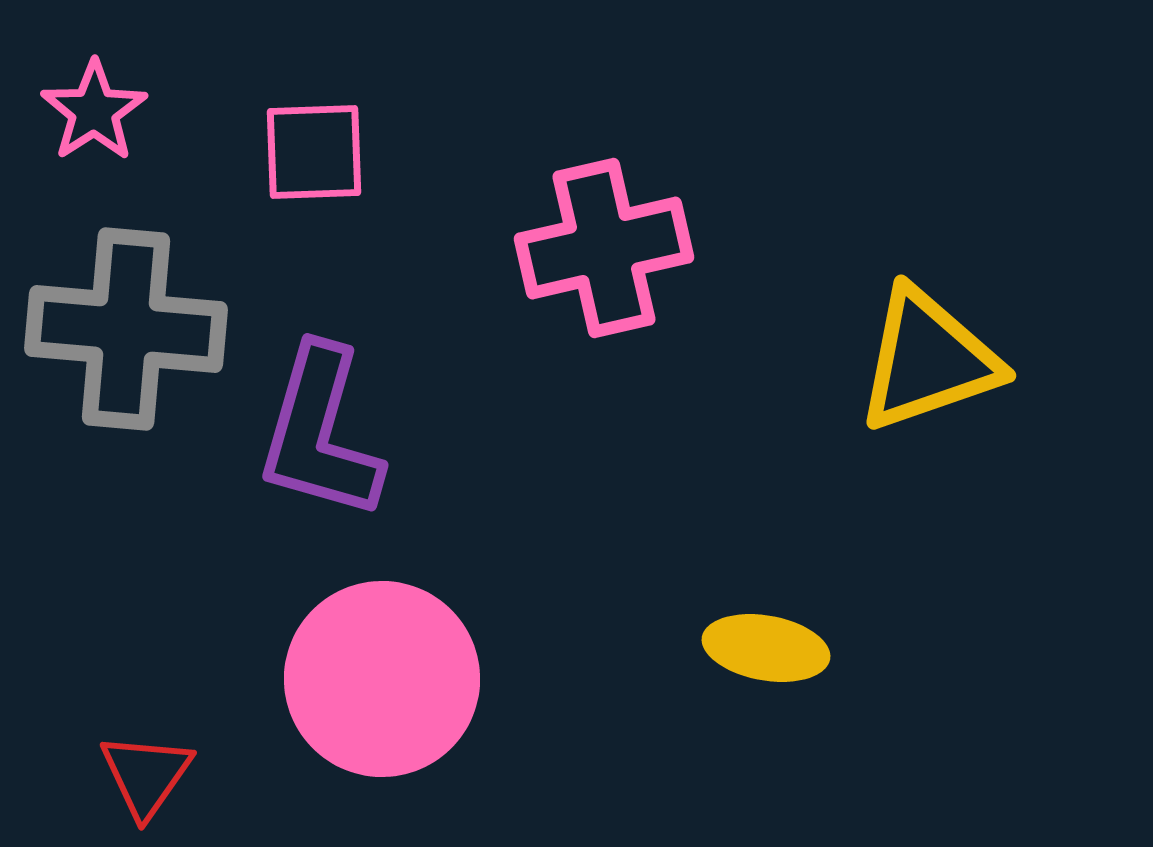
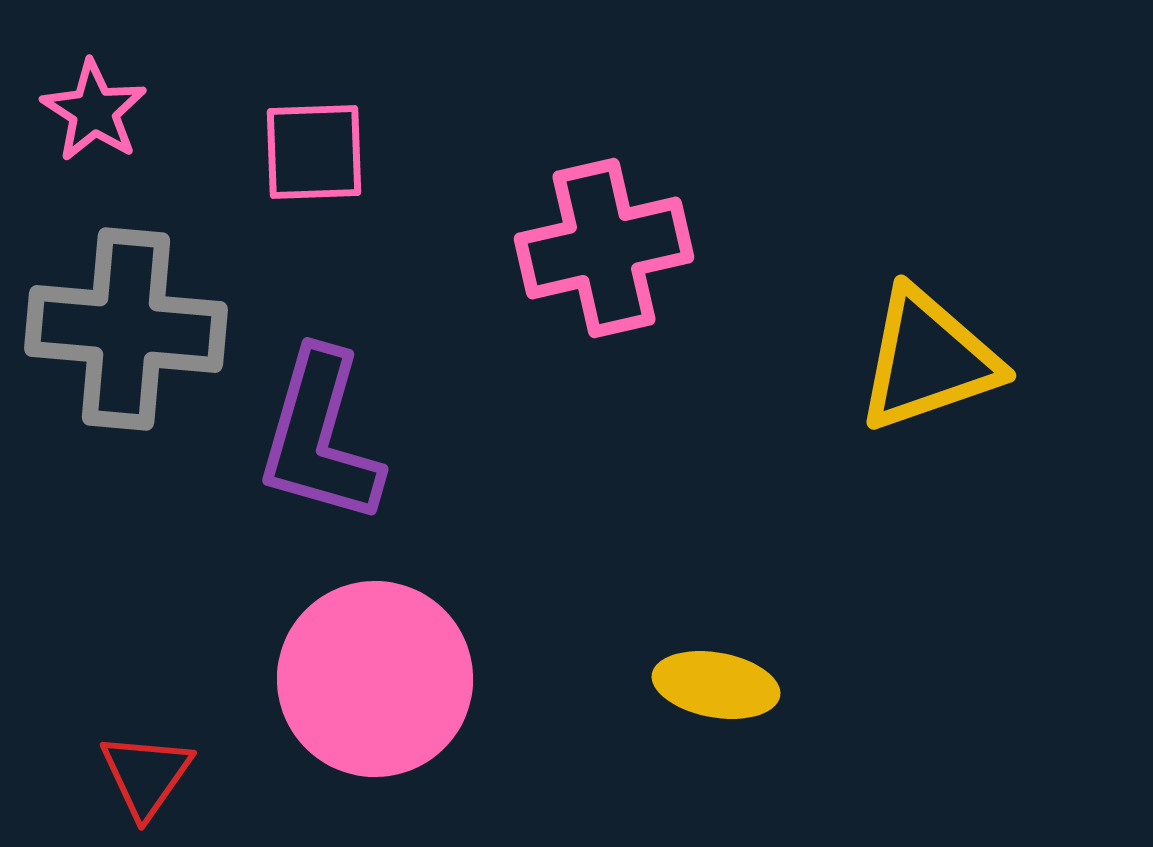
pink star: rotated 6 degrees counterclockwise
purple L-shape: moved 4 px down
yellow ellipse: moved 50 px left, 37 px down
pink circle: moved 7 px left
